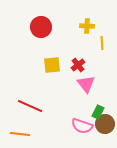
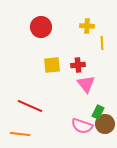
red cross: rotated 32 degrees clockwise
